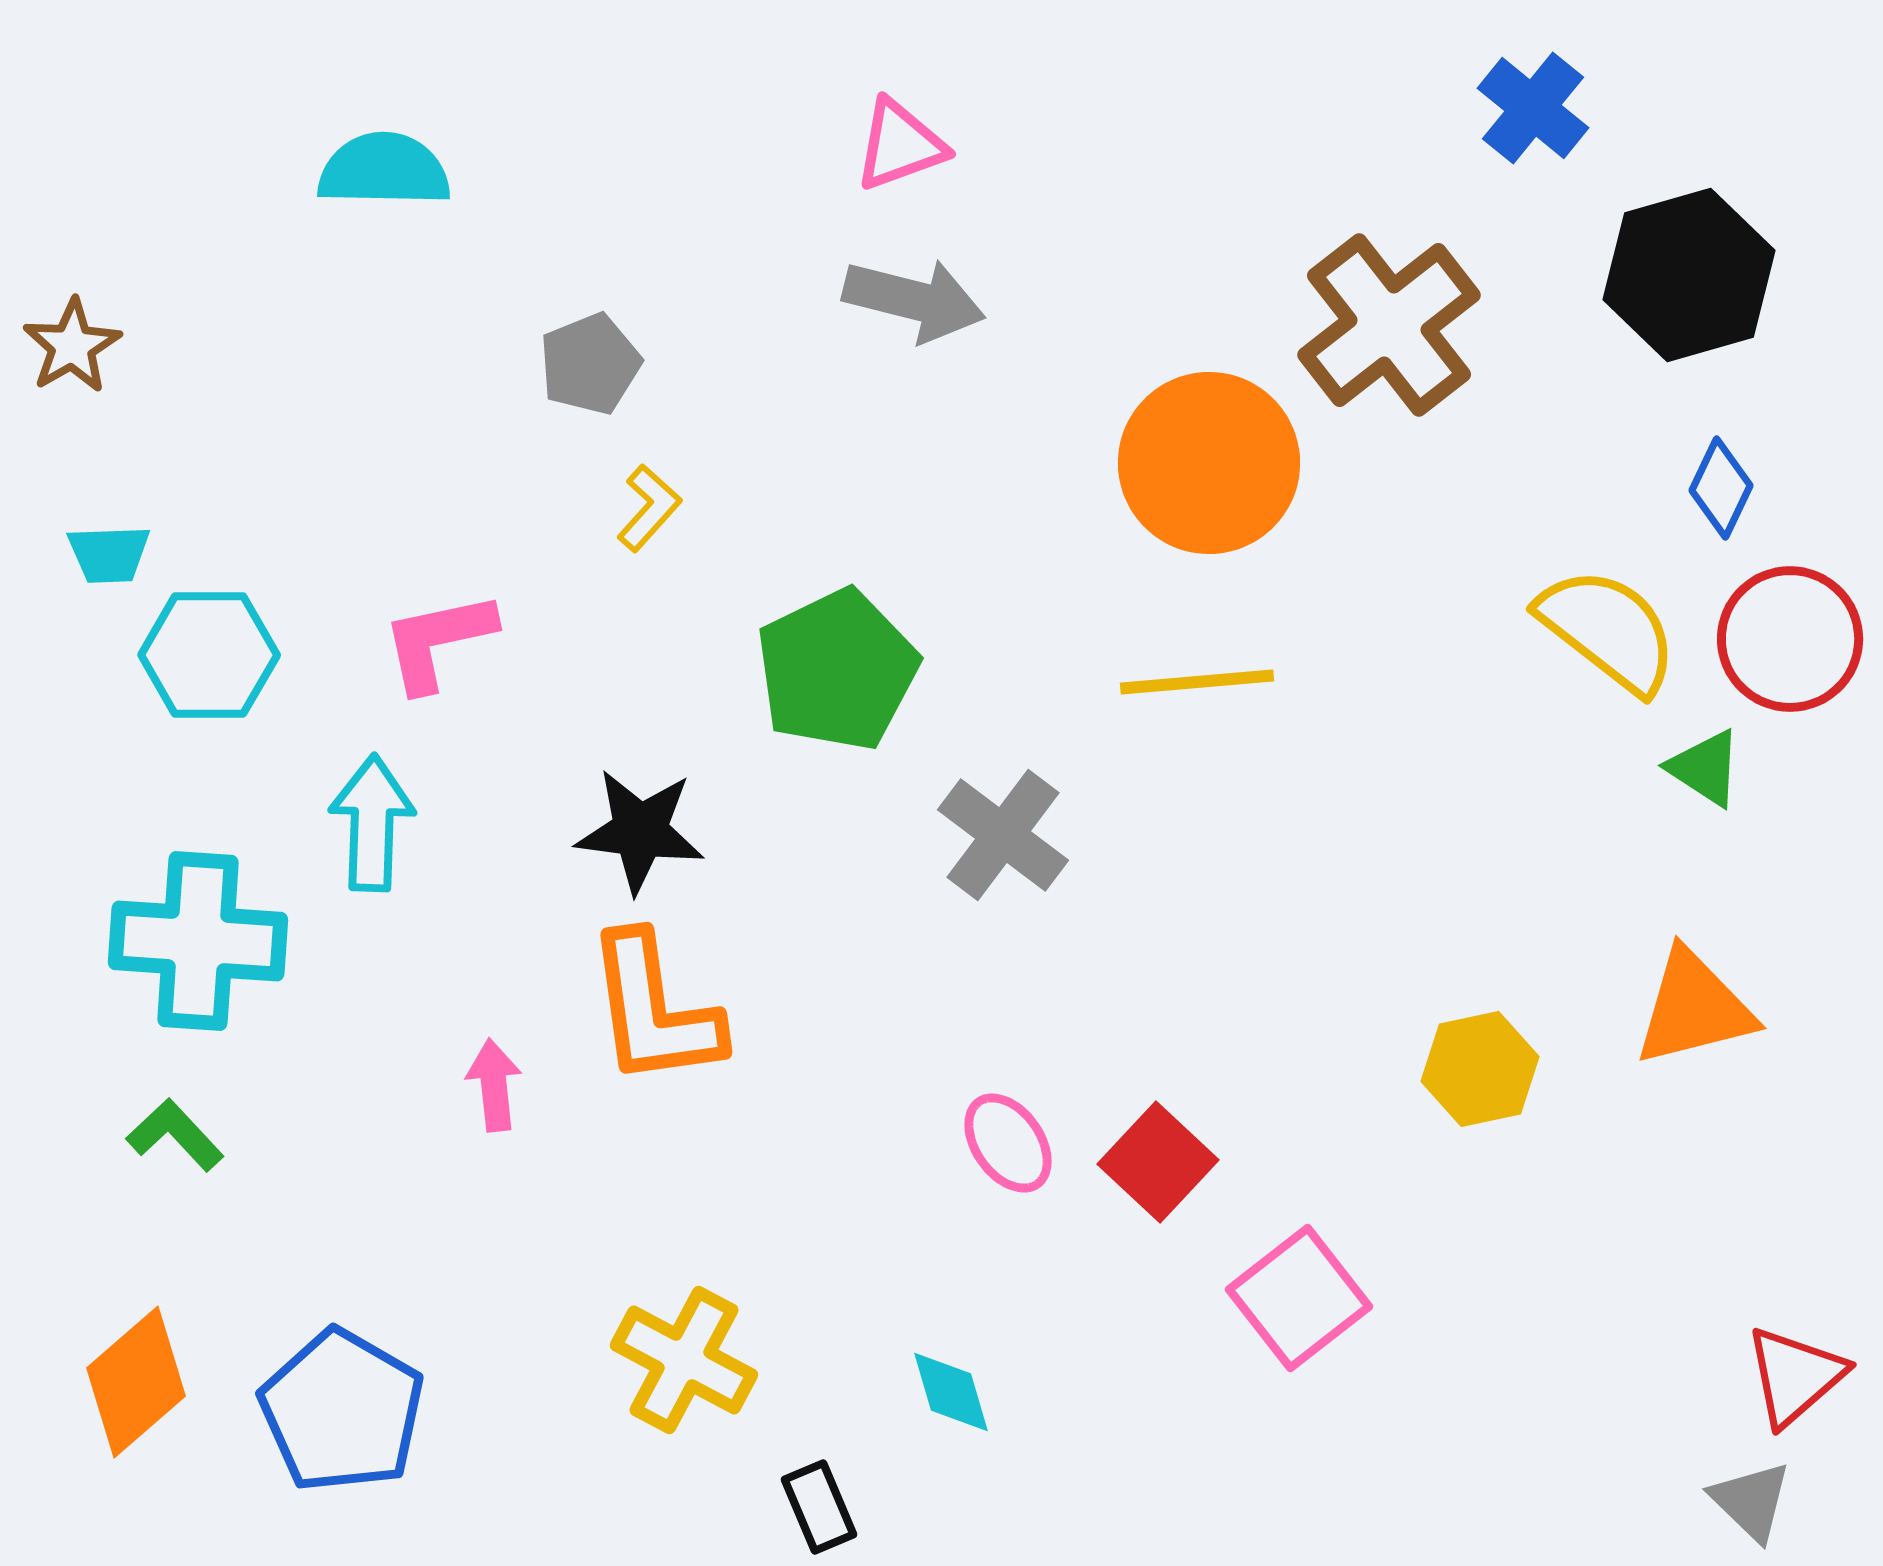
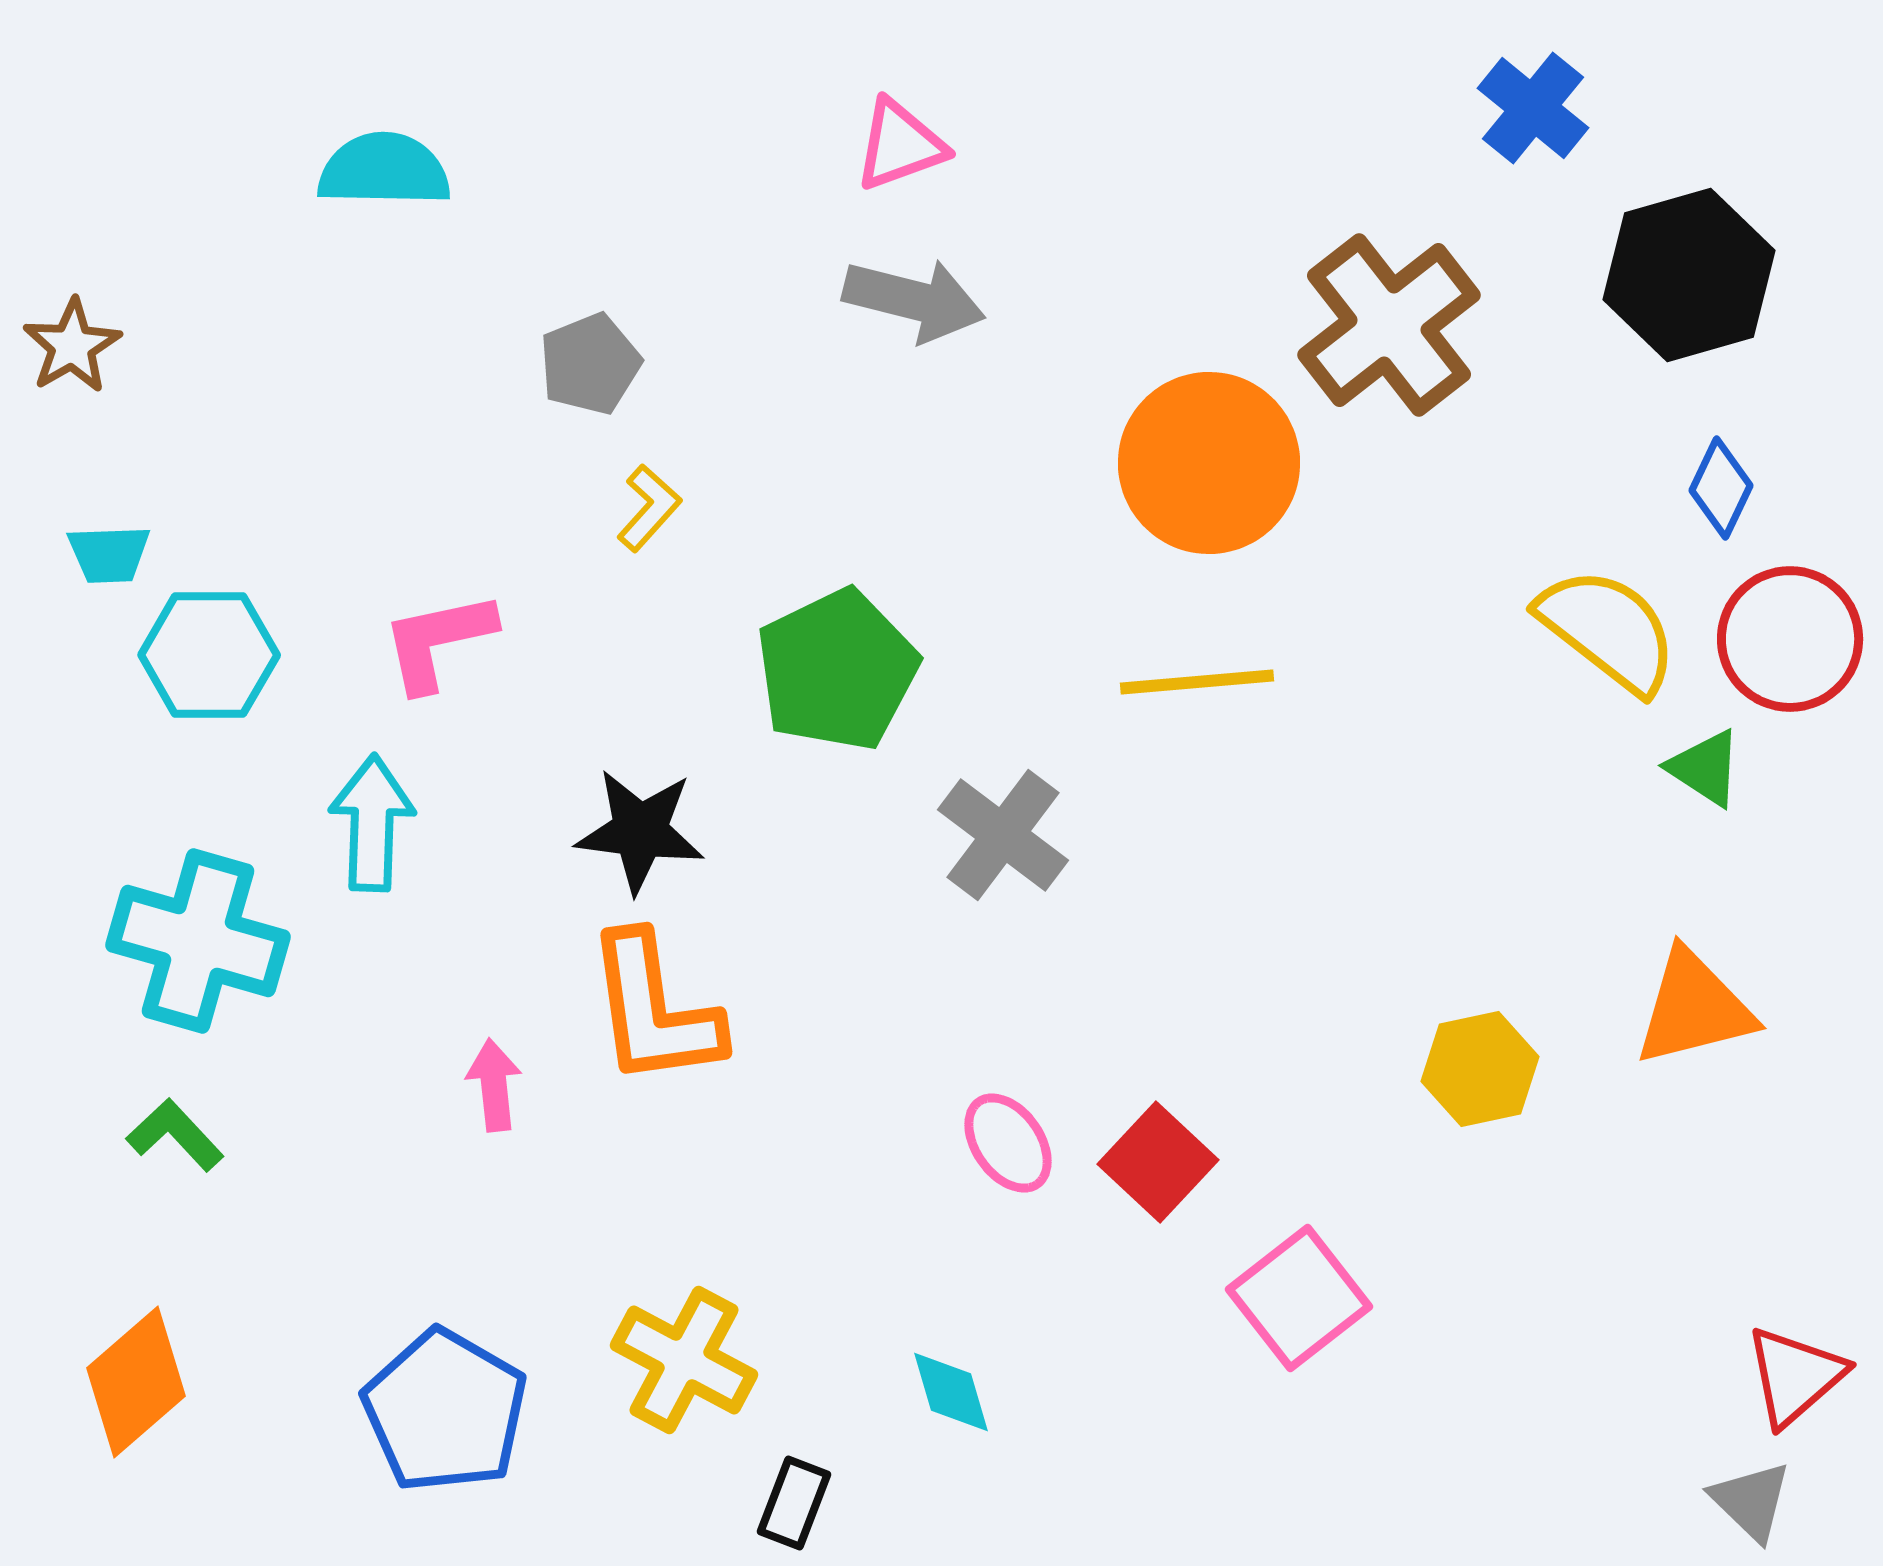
cyan cross: rotated 12 degrees clockwise
blue pentagon: moved 103 px right
black rectangle: moved 25 px left, 4 px up; rotated 44 degrees clockwise
